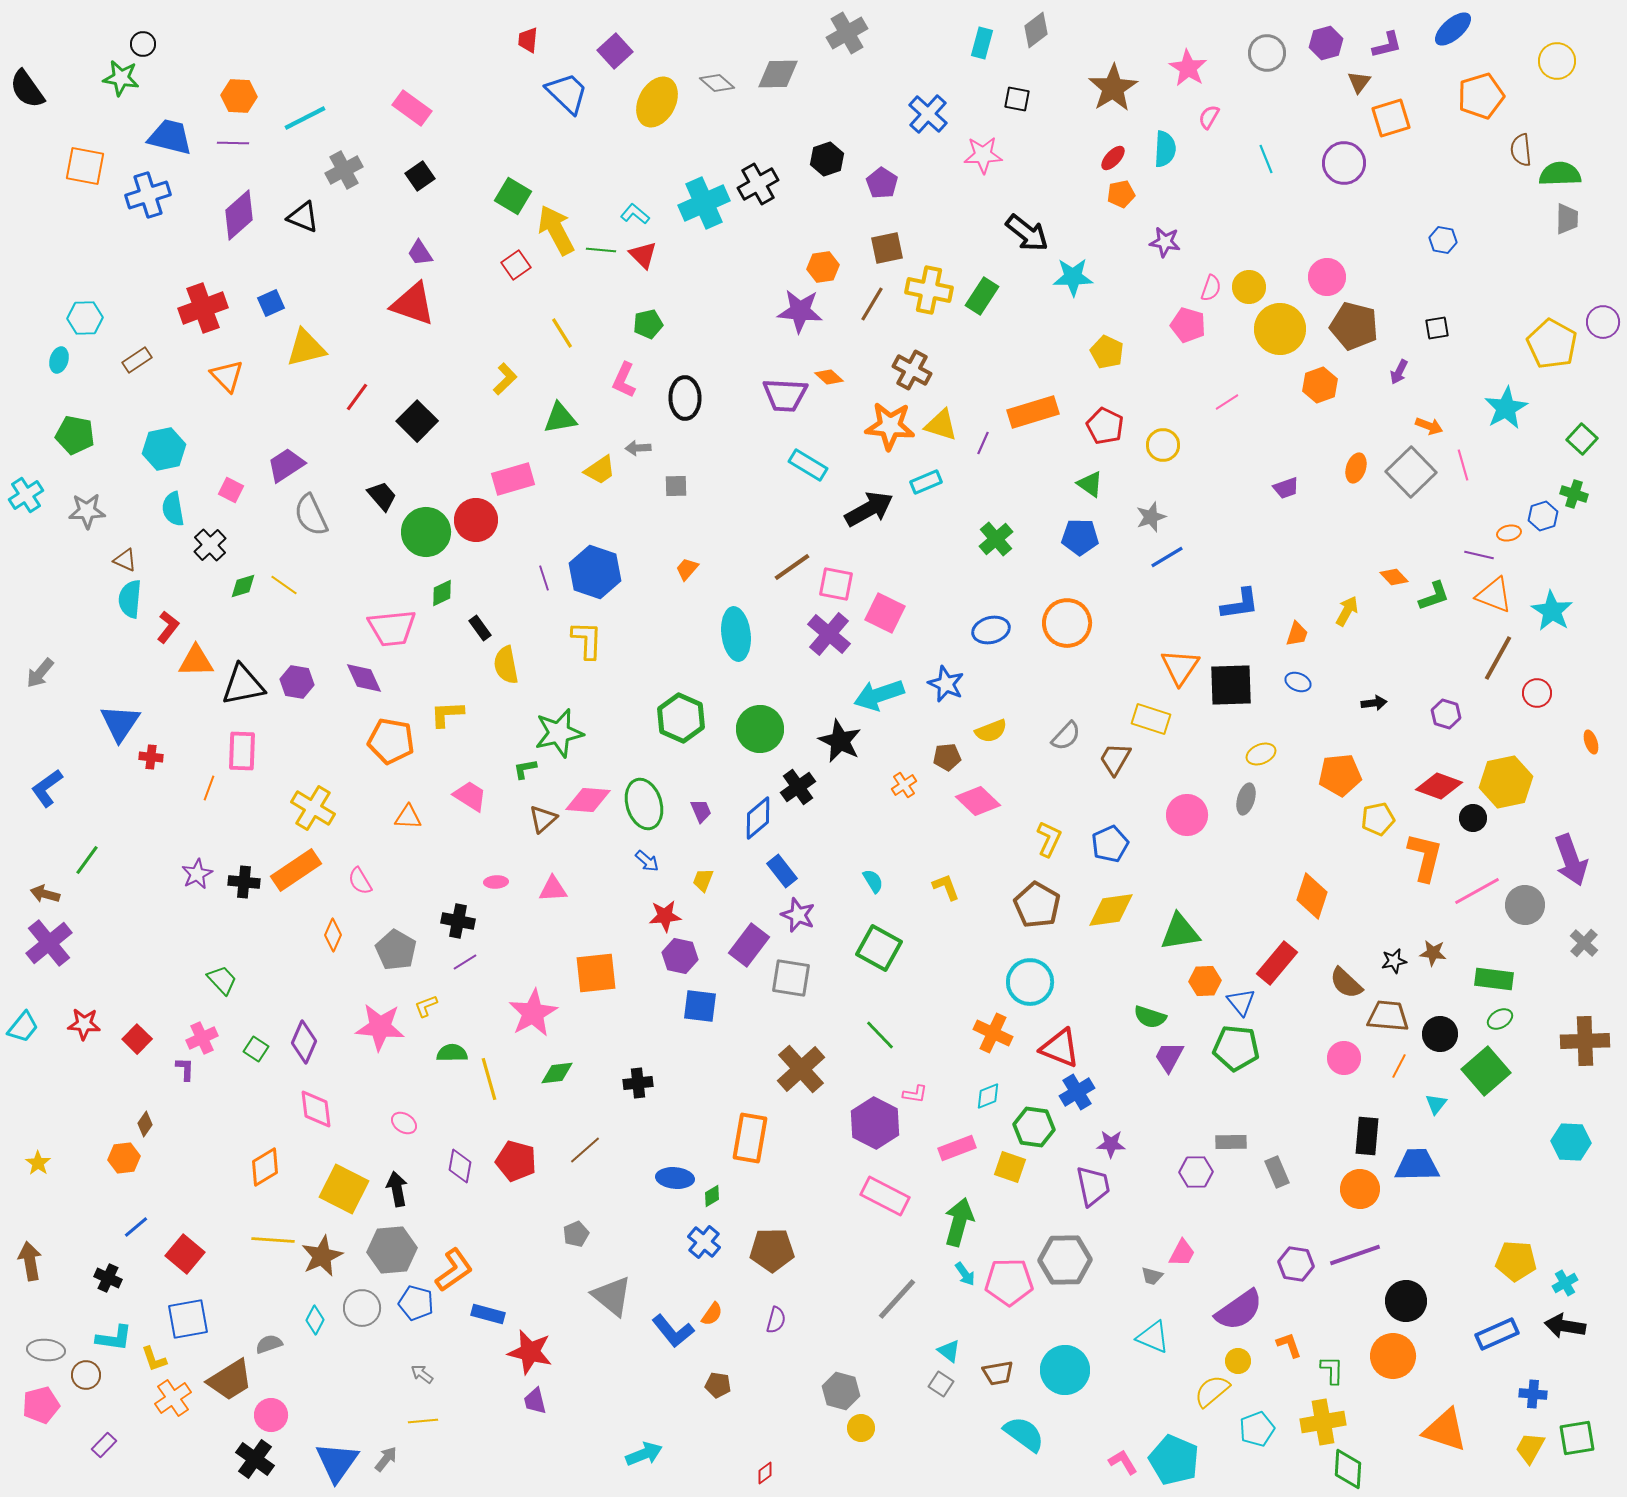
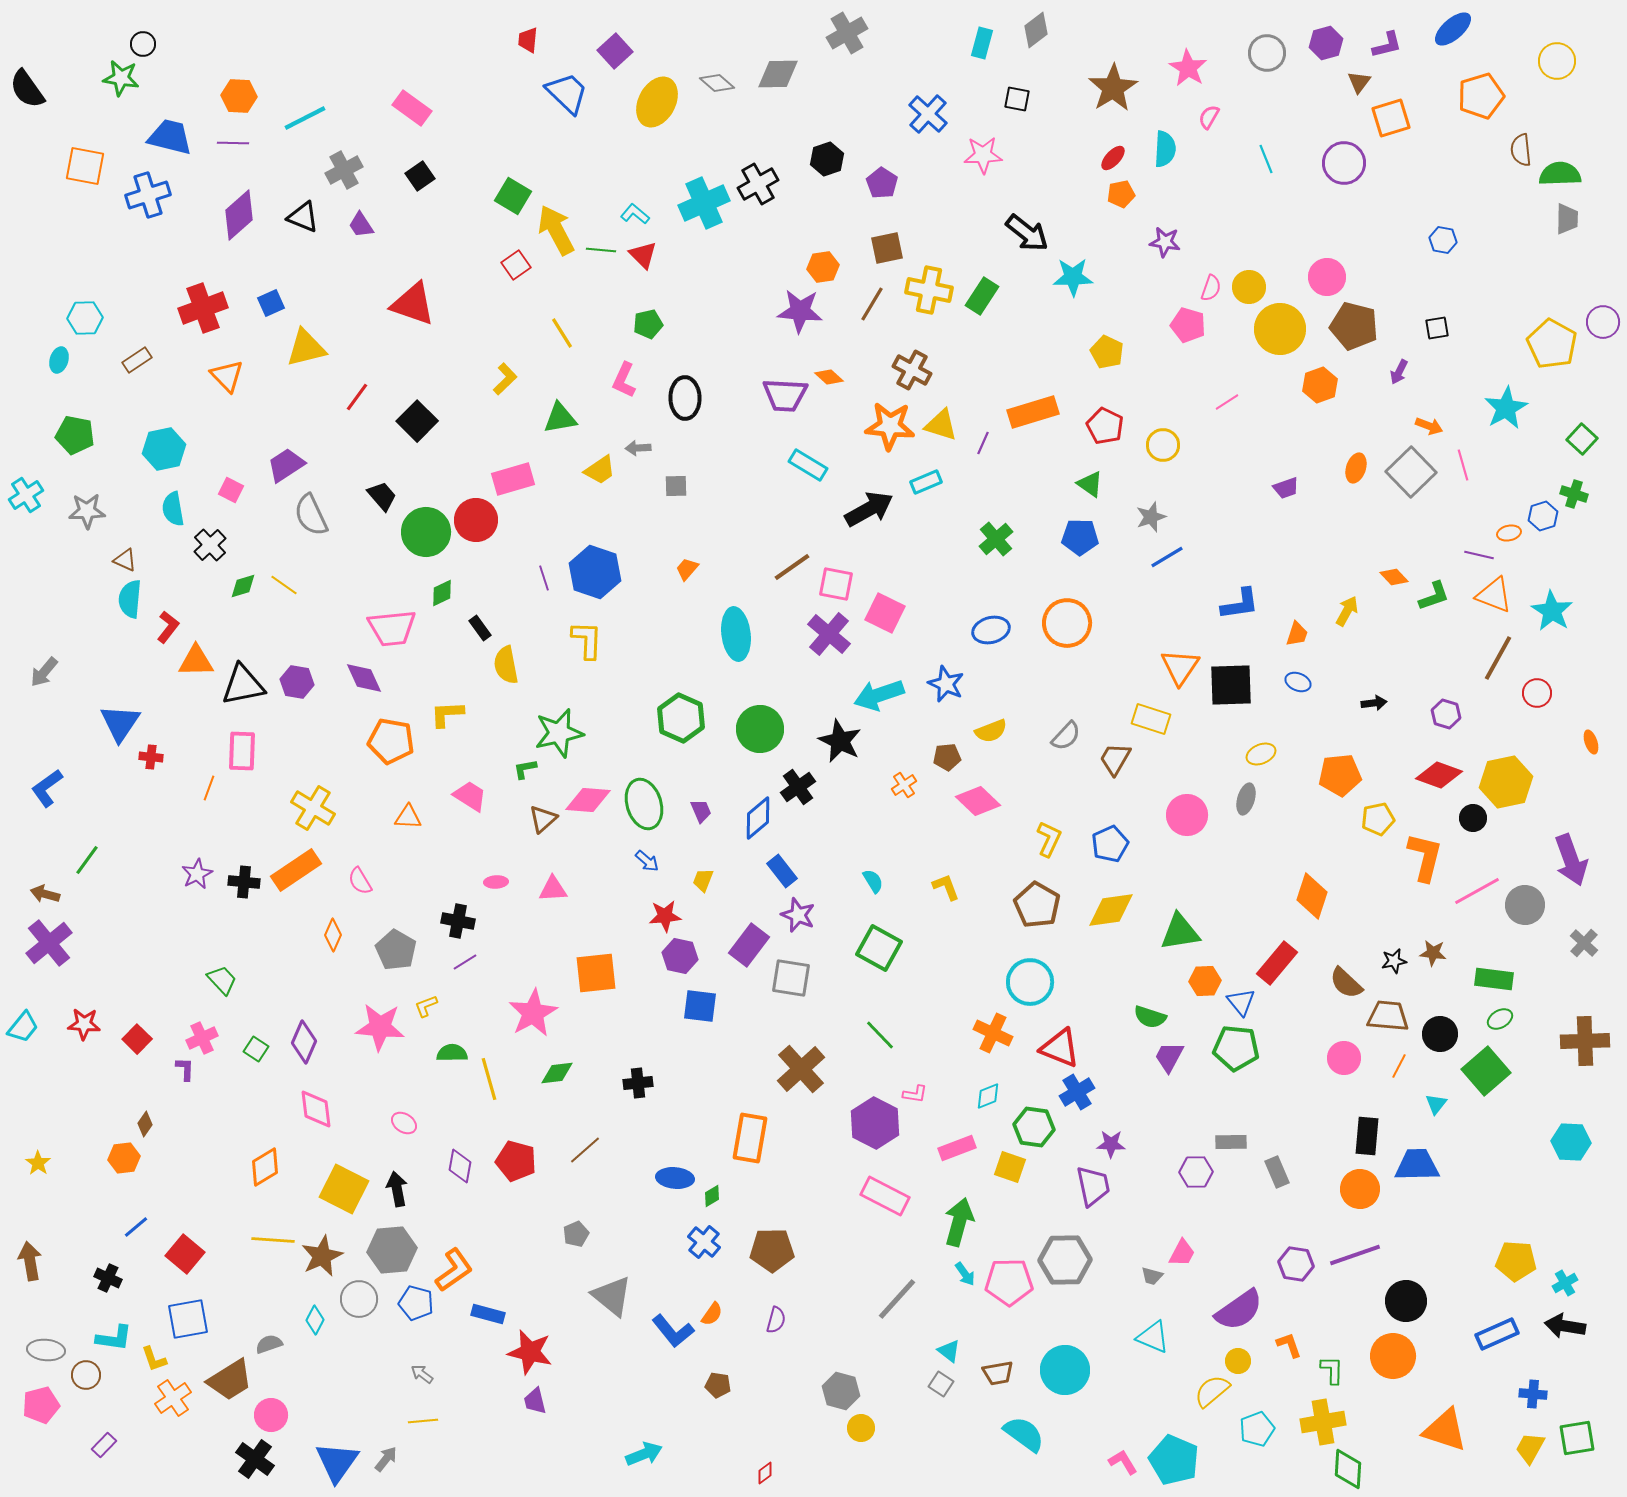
purple trapezoid at (420, 253): moved 59 px left, 28 px up
gray arrow at (40, 673): moved 4 px right, 1 px up
red diamond at (1439, 786): moved 11 px up
gray circle at (362, 1308): moved 3 px left, 9 px up
